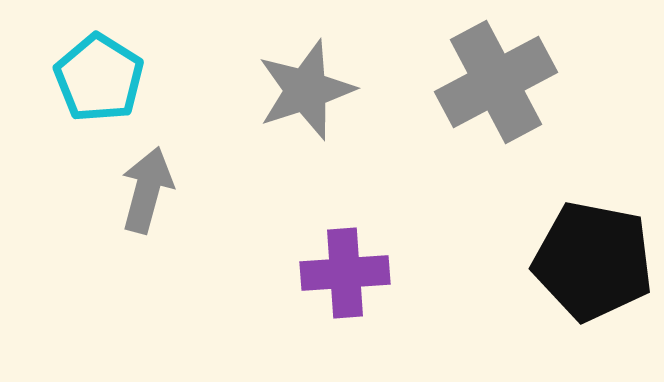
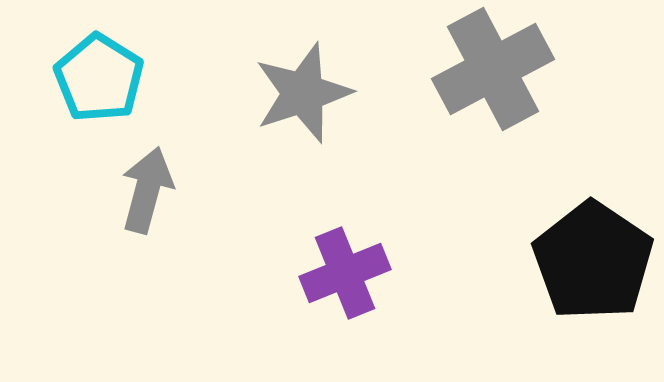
gray cross: moved 3 px left, 13 px up
gray star: moved 3 px left, 3 px down
black pentagon: rotated 23 degrees clockwise
purple cross: rotated 18 degrees counterclockwise
